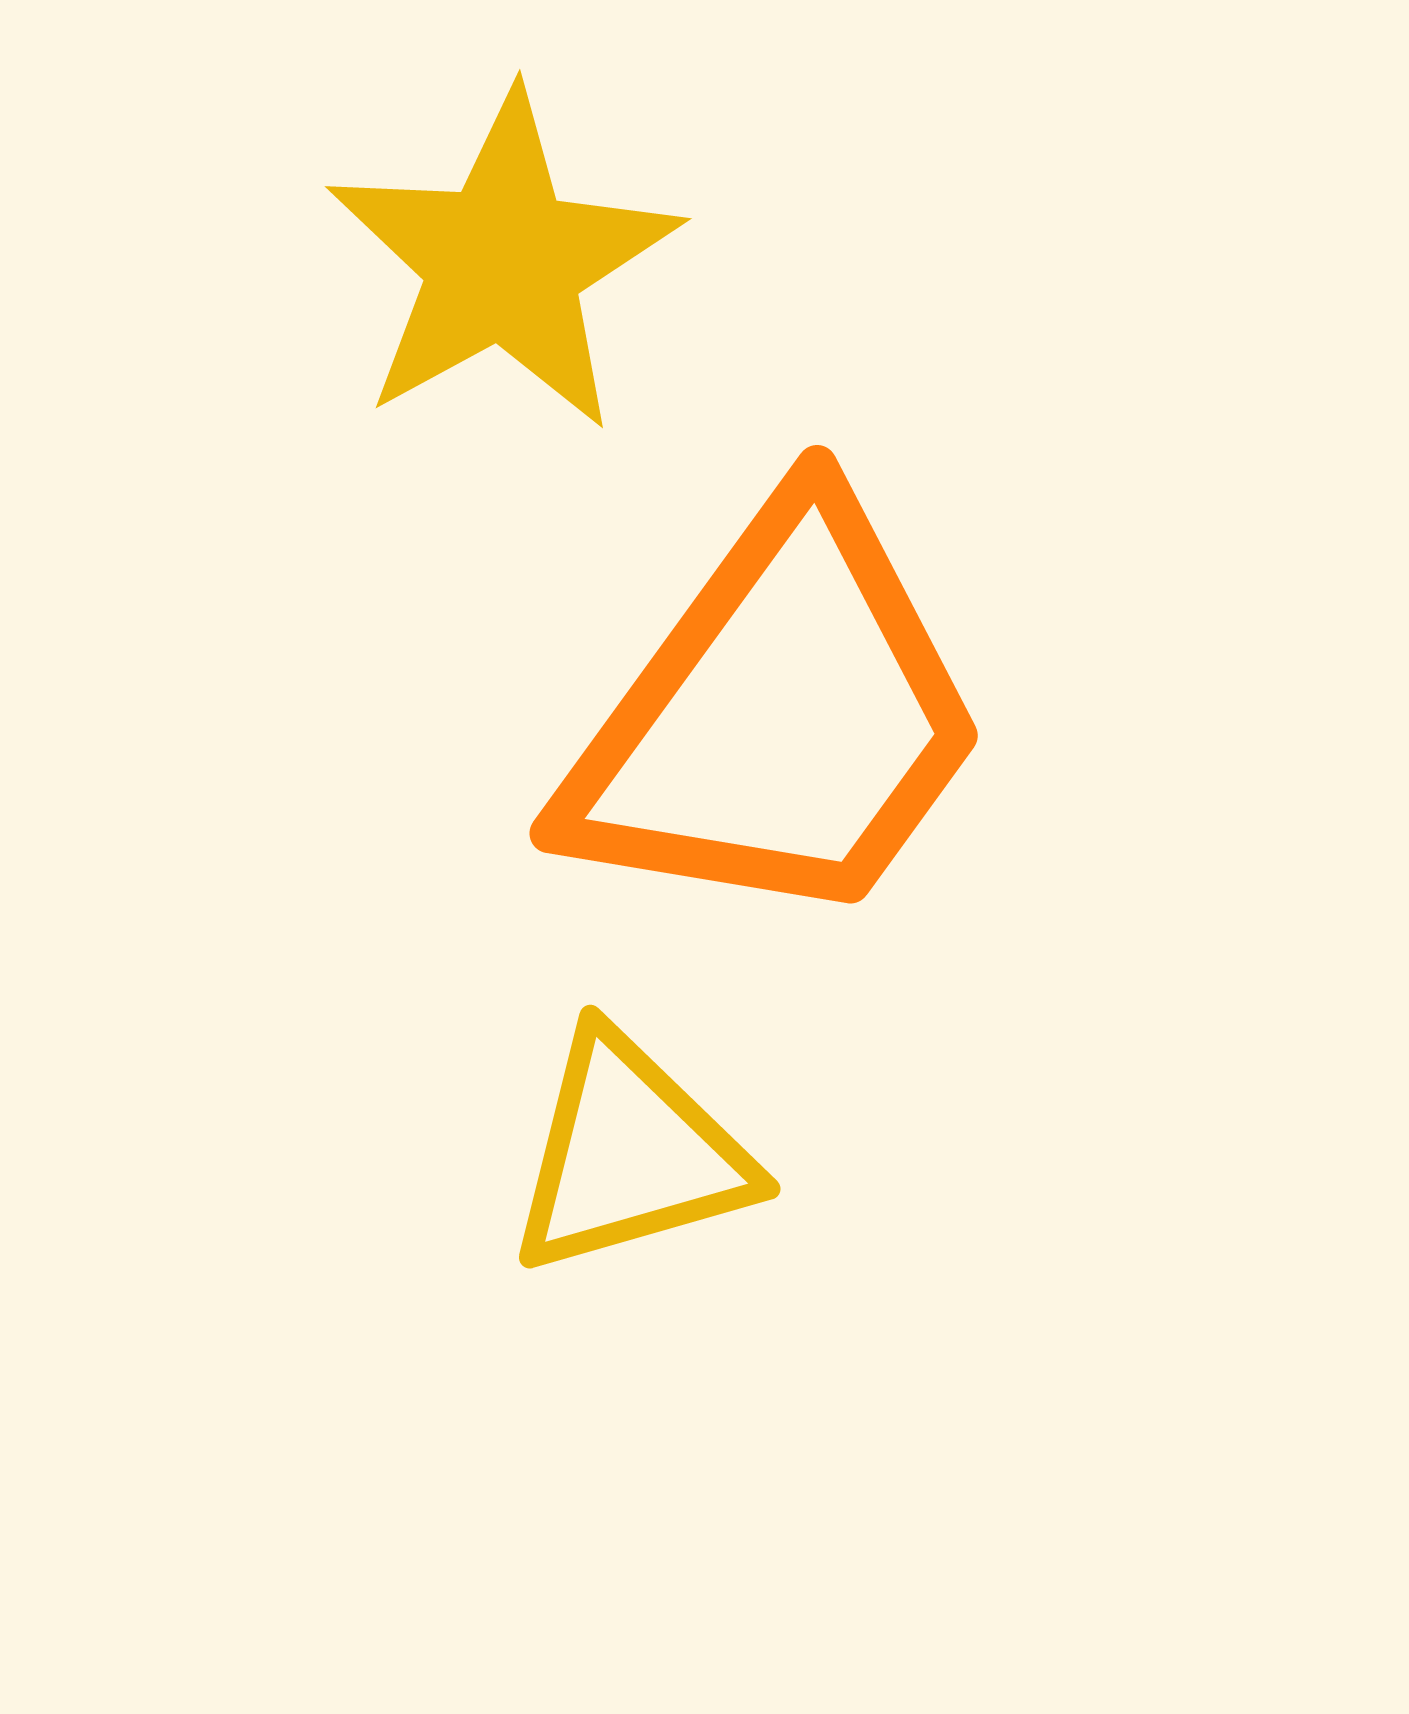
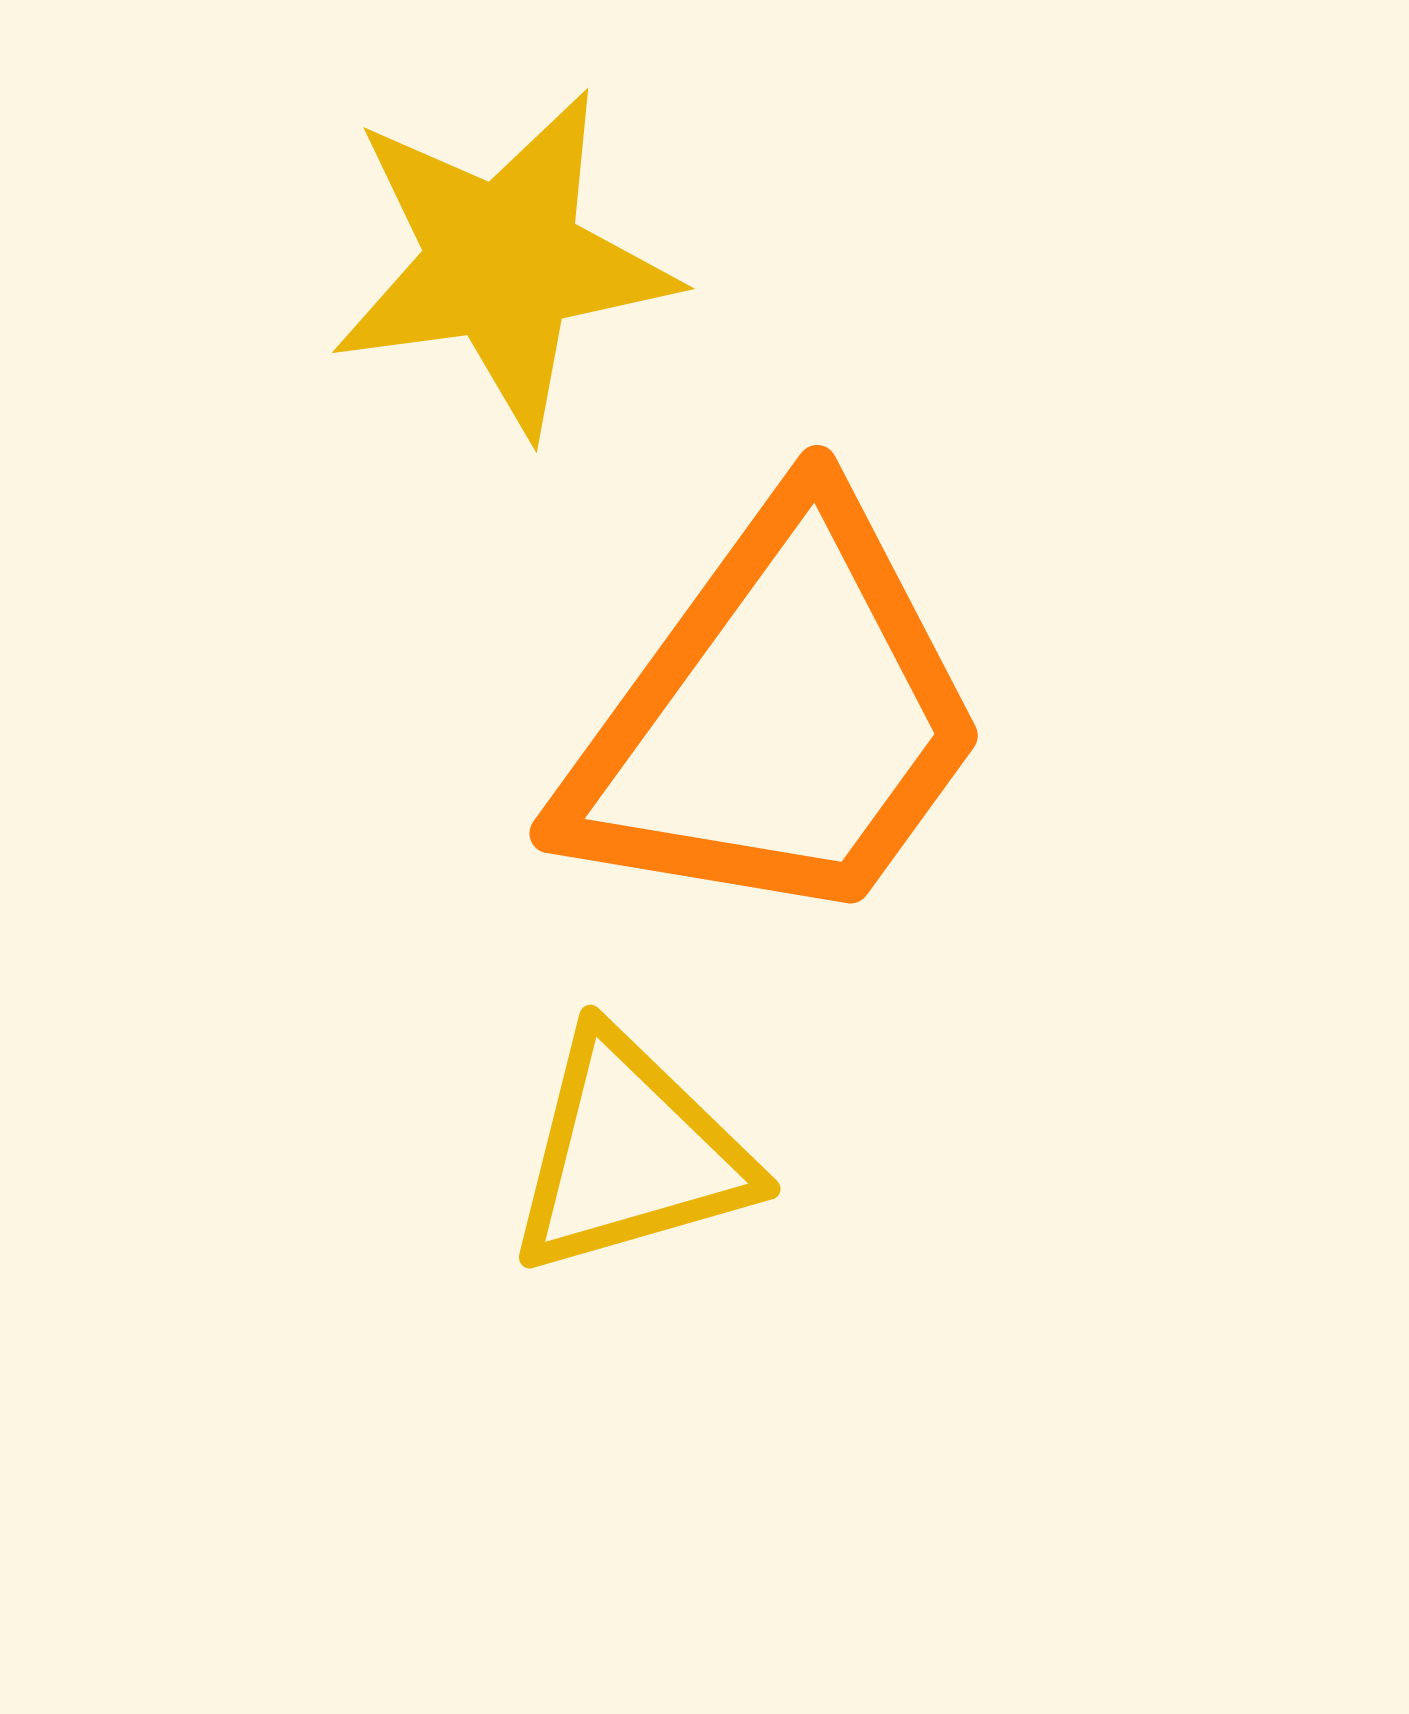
yellow star: rotated 21 degrees clockwise
